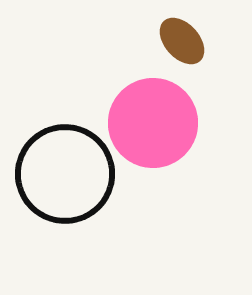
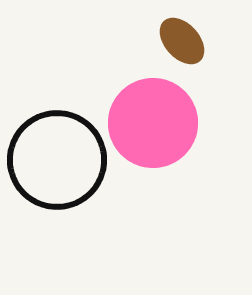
black circle: moved 8 px left, 14 px up
